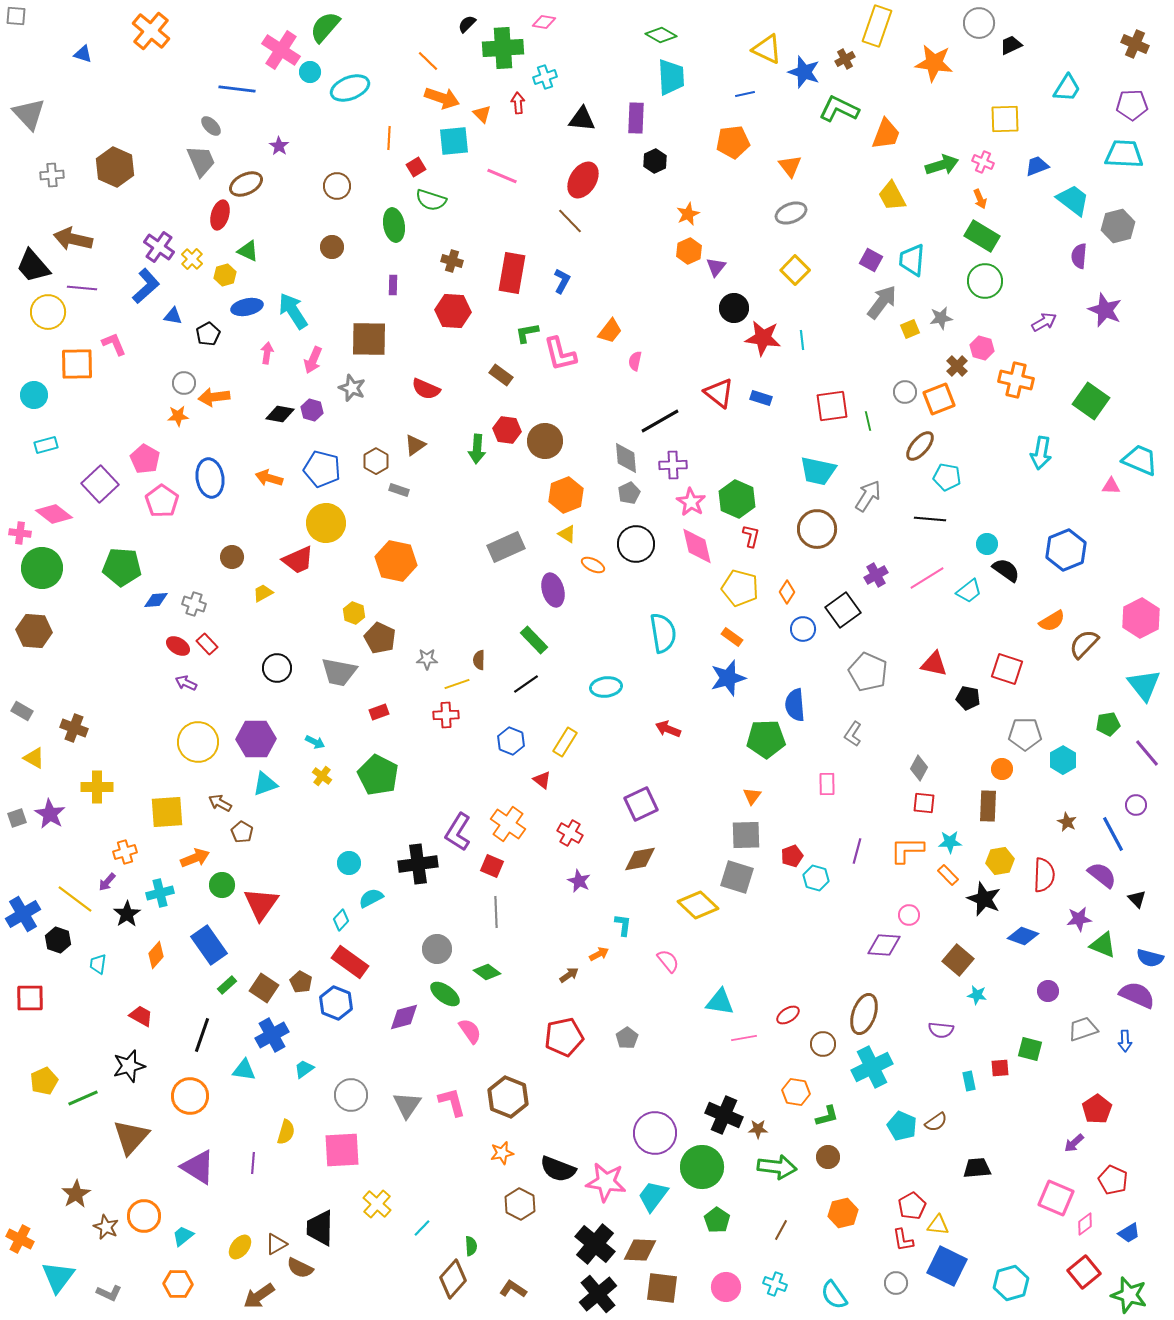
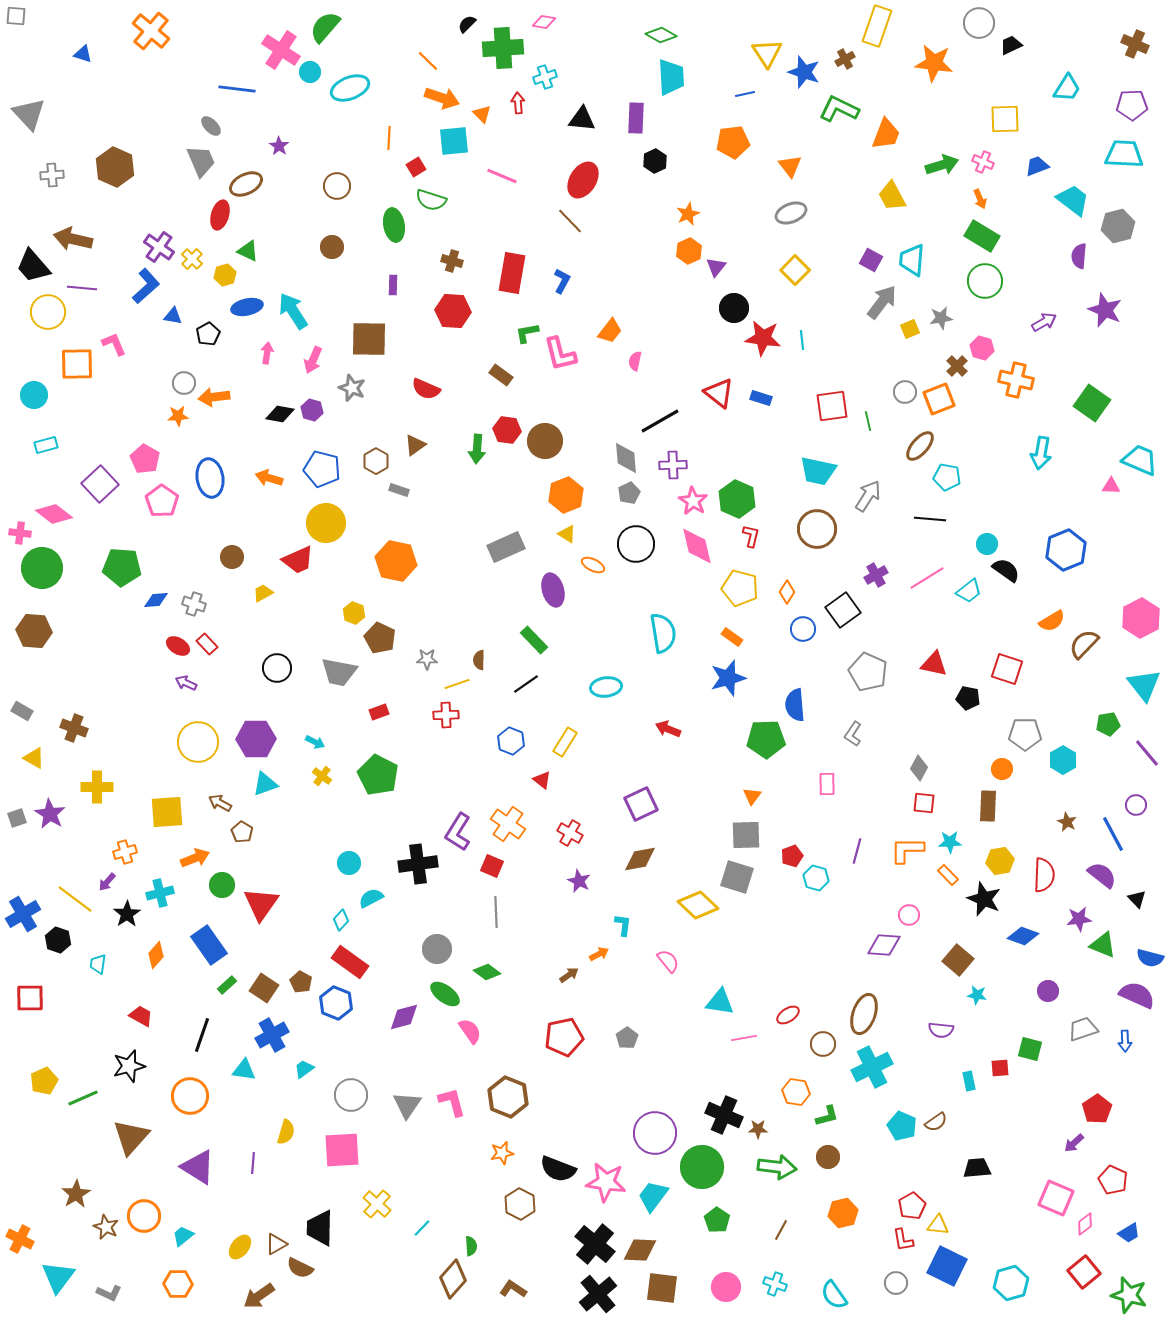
yellow triangle at (767, 49): moved 4 px down; rotated 32 degrees clockwise
green square at (1091, 401): moved 1 px right, 2 px down
pink star at (691, 502): moved 2 px right, 1 px up
